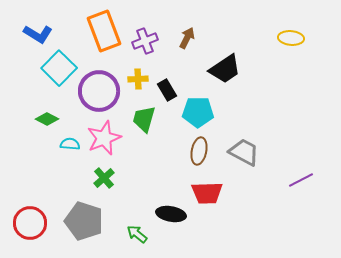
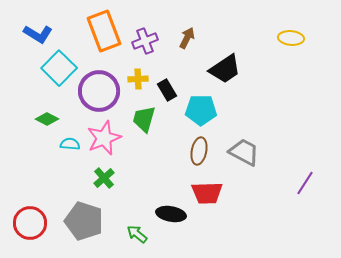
cyan pentagon: moved 3 px right, 2 px up
purple line: moved 4 px right, 3 px down; rotated 30 degrees counterclockwise
